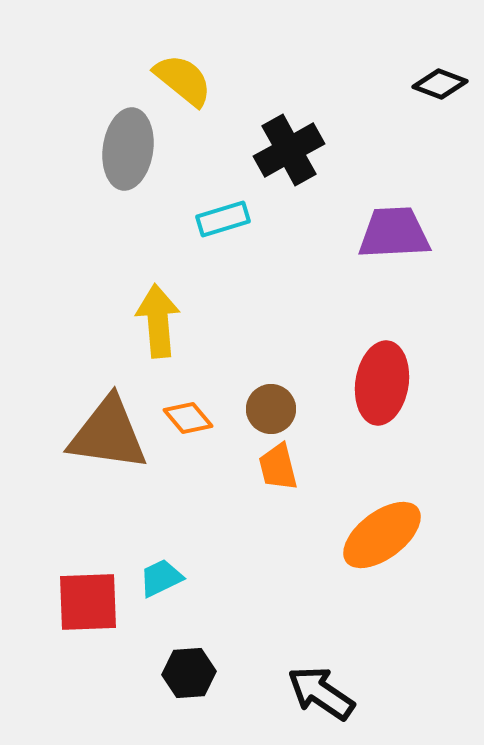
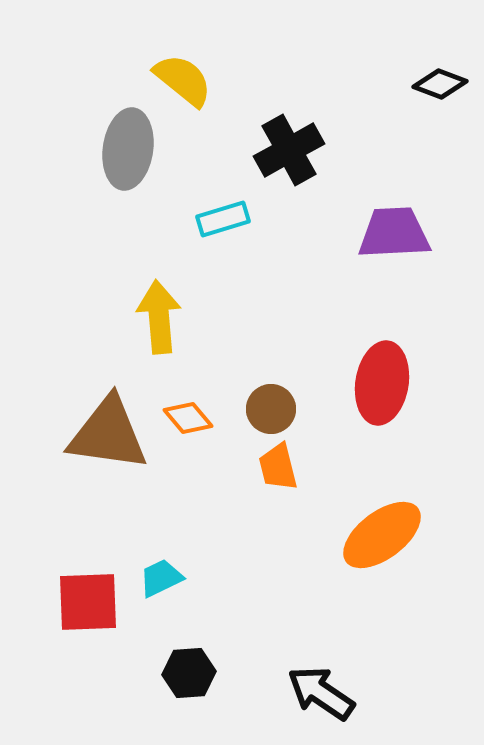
yellow arrow: moved 1 px right, 4 px up
